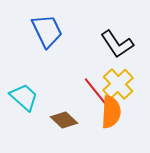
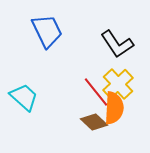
orange semicircle: moved 3 px right, 4 px up
brown diamond: moved 30 px right, 2 px down
